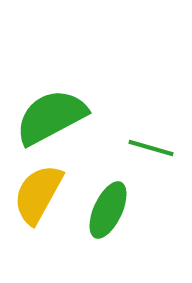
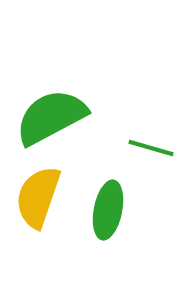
yellow semicircle: moved 3 px down; rotated 10 degrees counterclockwise
green ellipse: rotated 14 degrees counterclockwise
